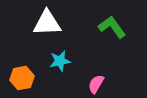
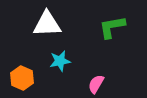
white triangle: moved 1 px down
green L-shape: rotated 64 degrees counterclockwise
orange hexagon: rotated 25 degrees counterclockwise
